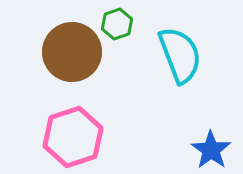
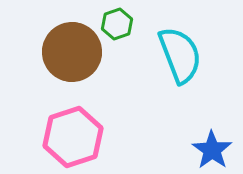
blue star: moved 1 px right
